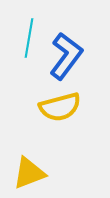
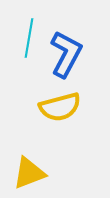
blue L-shape: moved 2 px up; rotated 9 degrees counterclockwise
